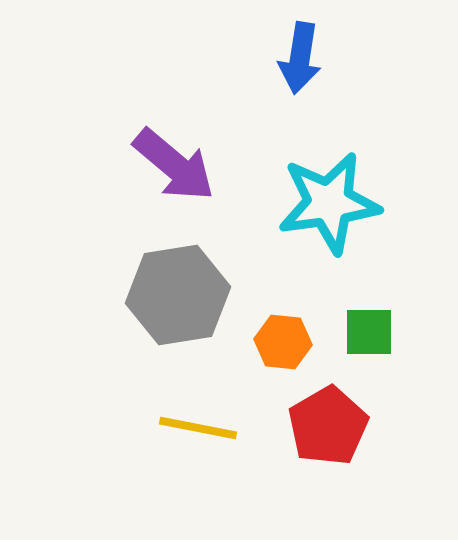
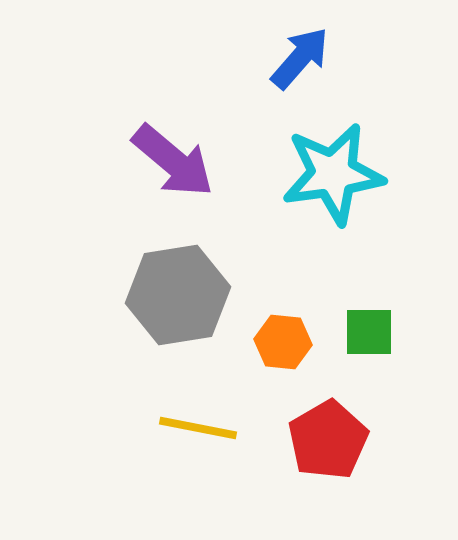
blue arrow: rotated 148 degrees counterclockwise
purple arrow: moved 1 px left, 4 px up
cyan star: moved 4 px right, 29 px up
red pentagon: moved 14 px down
